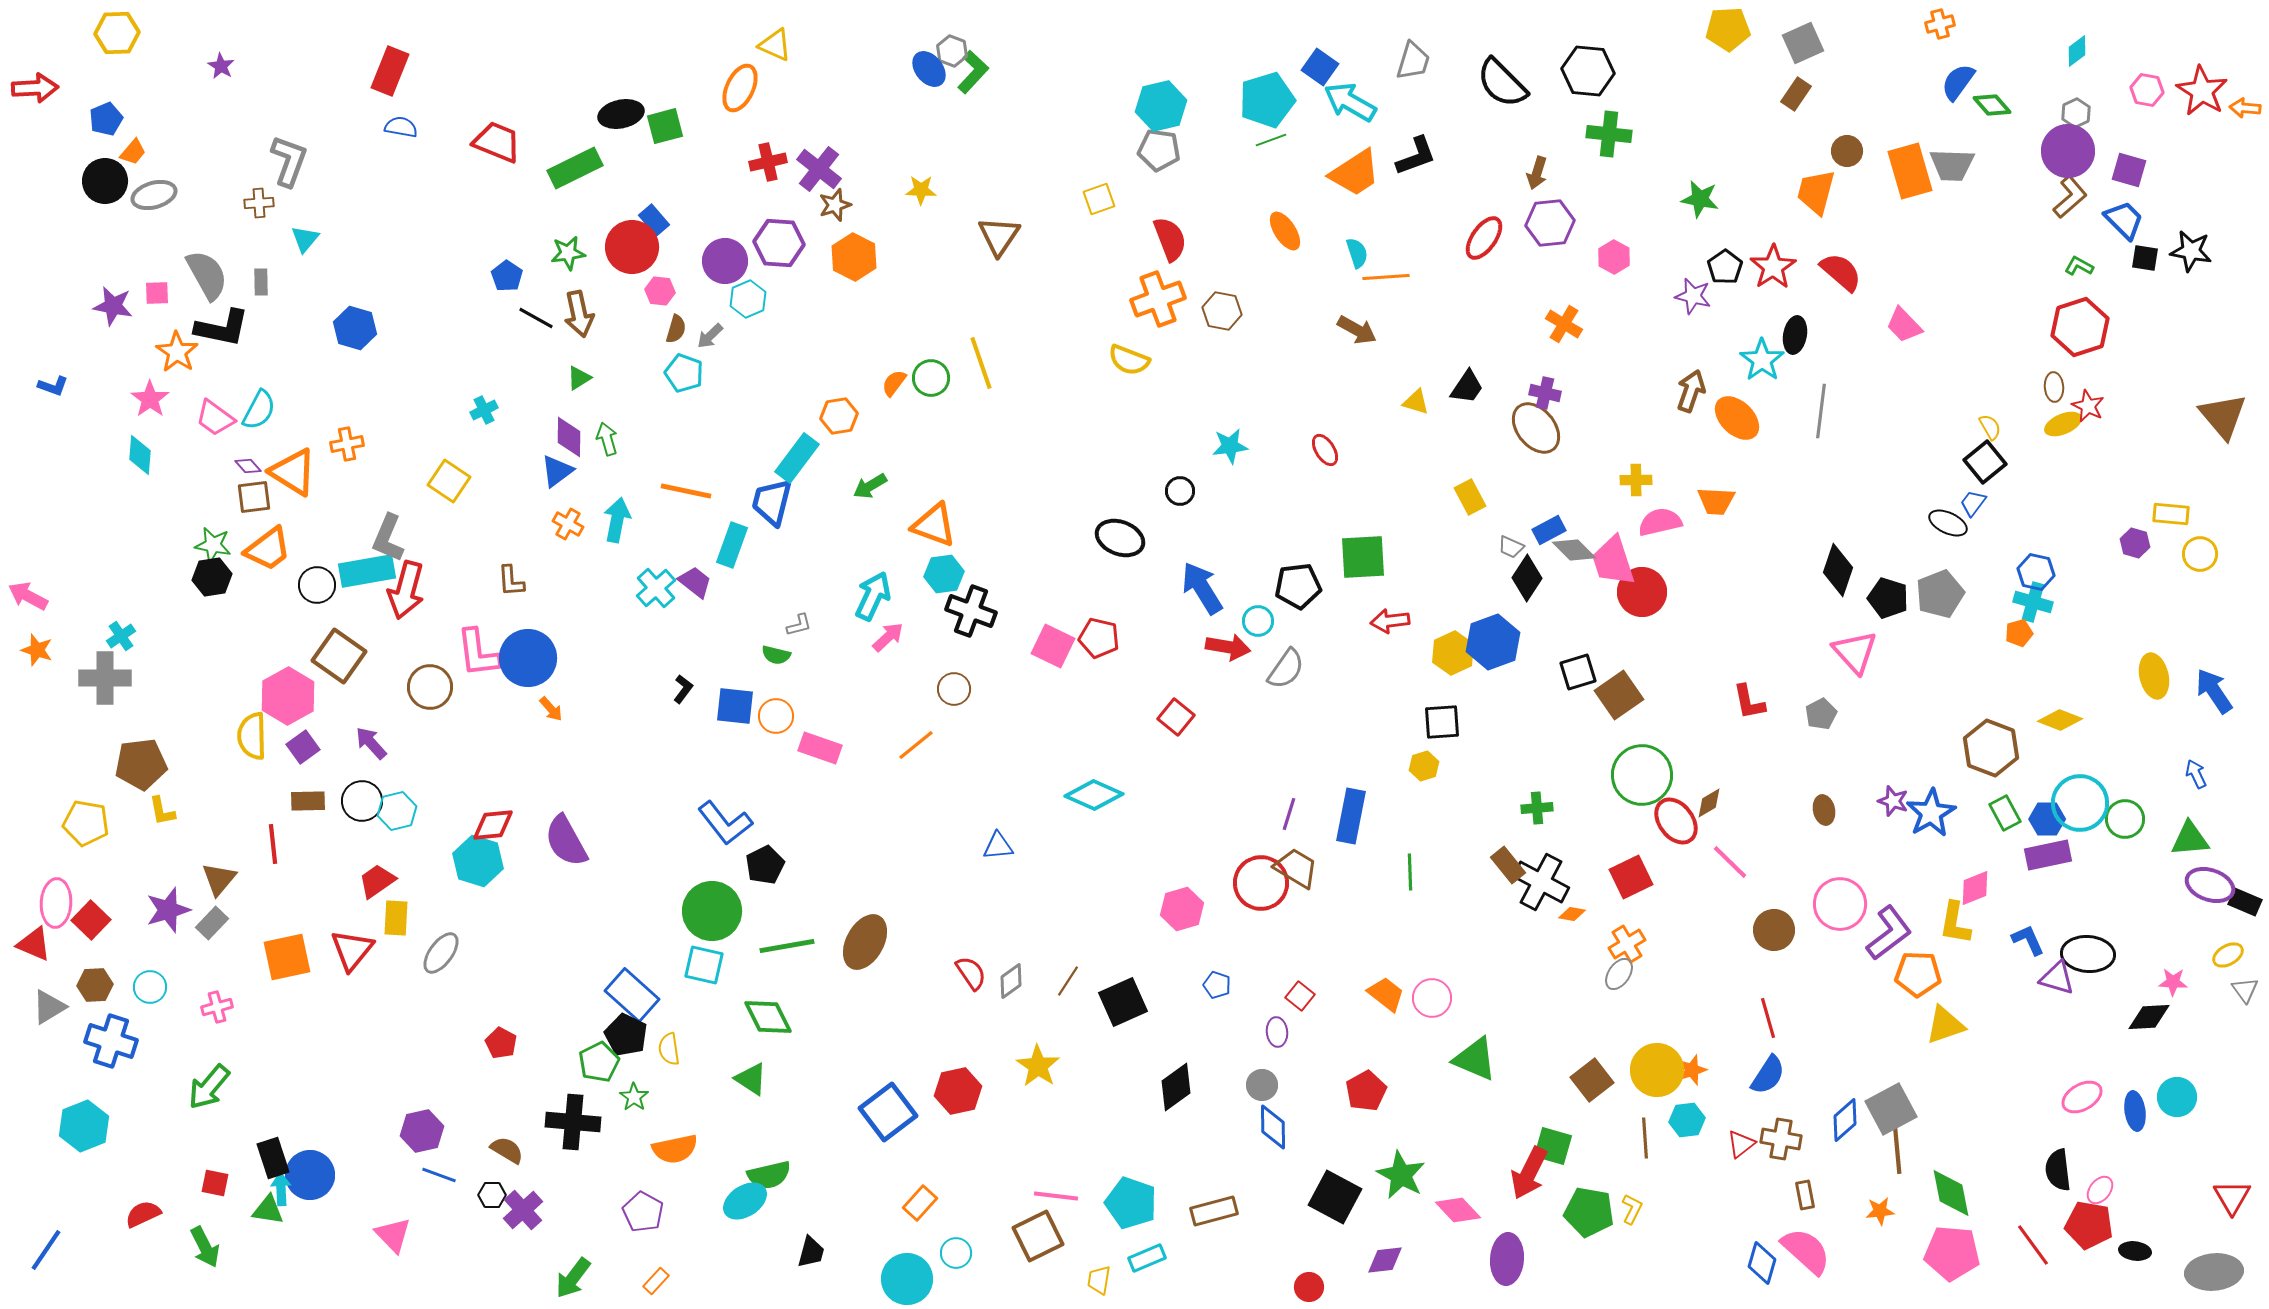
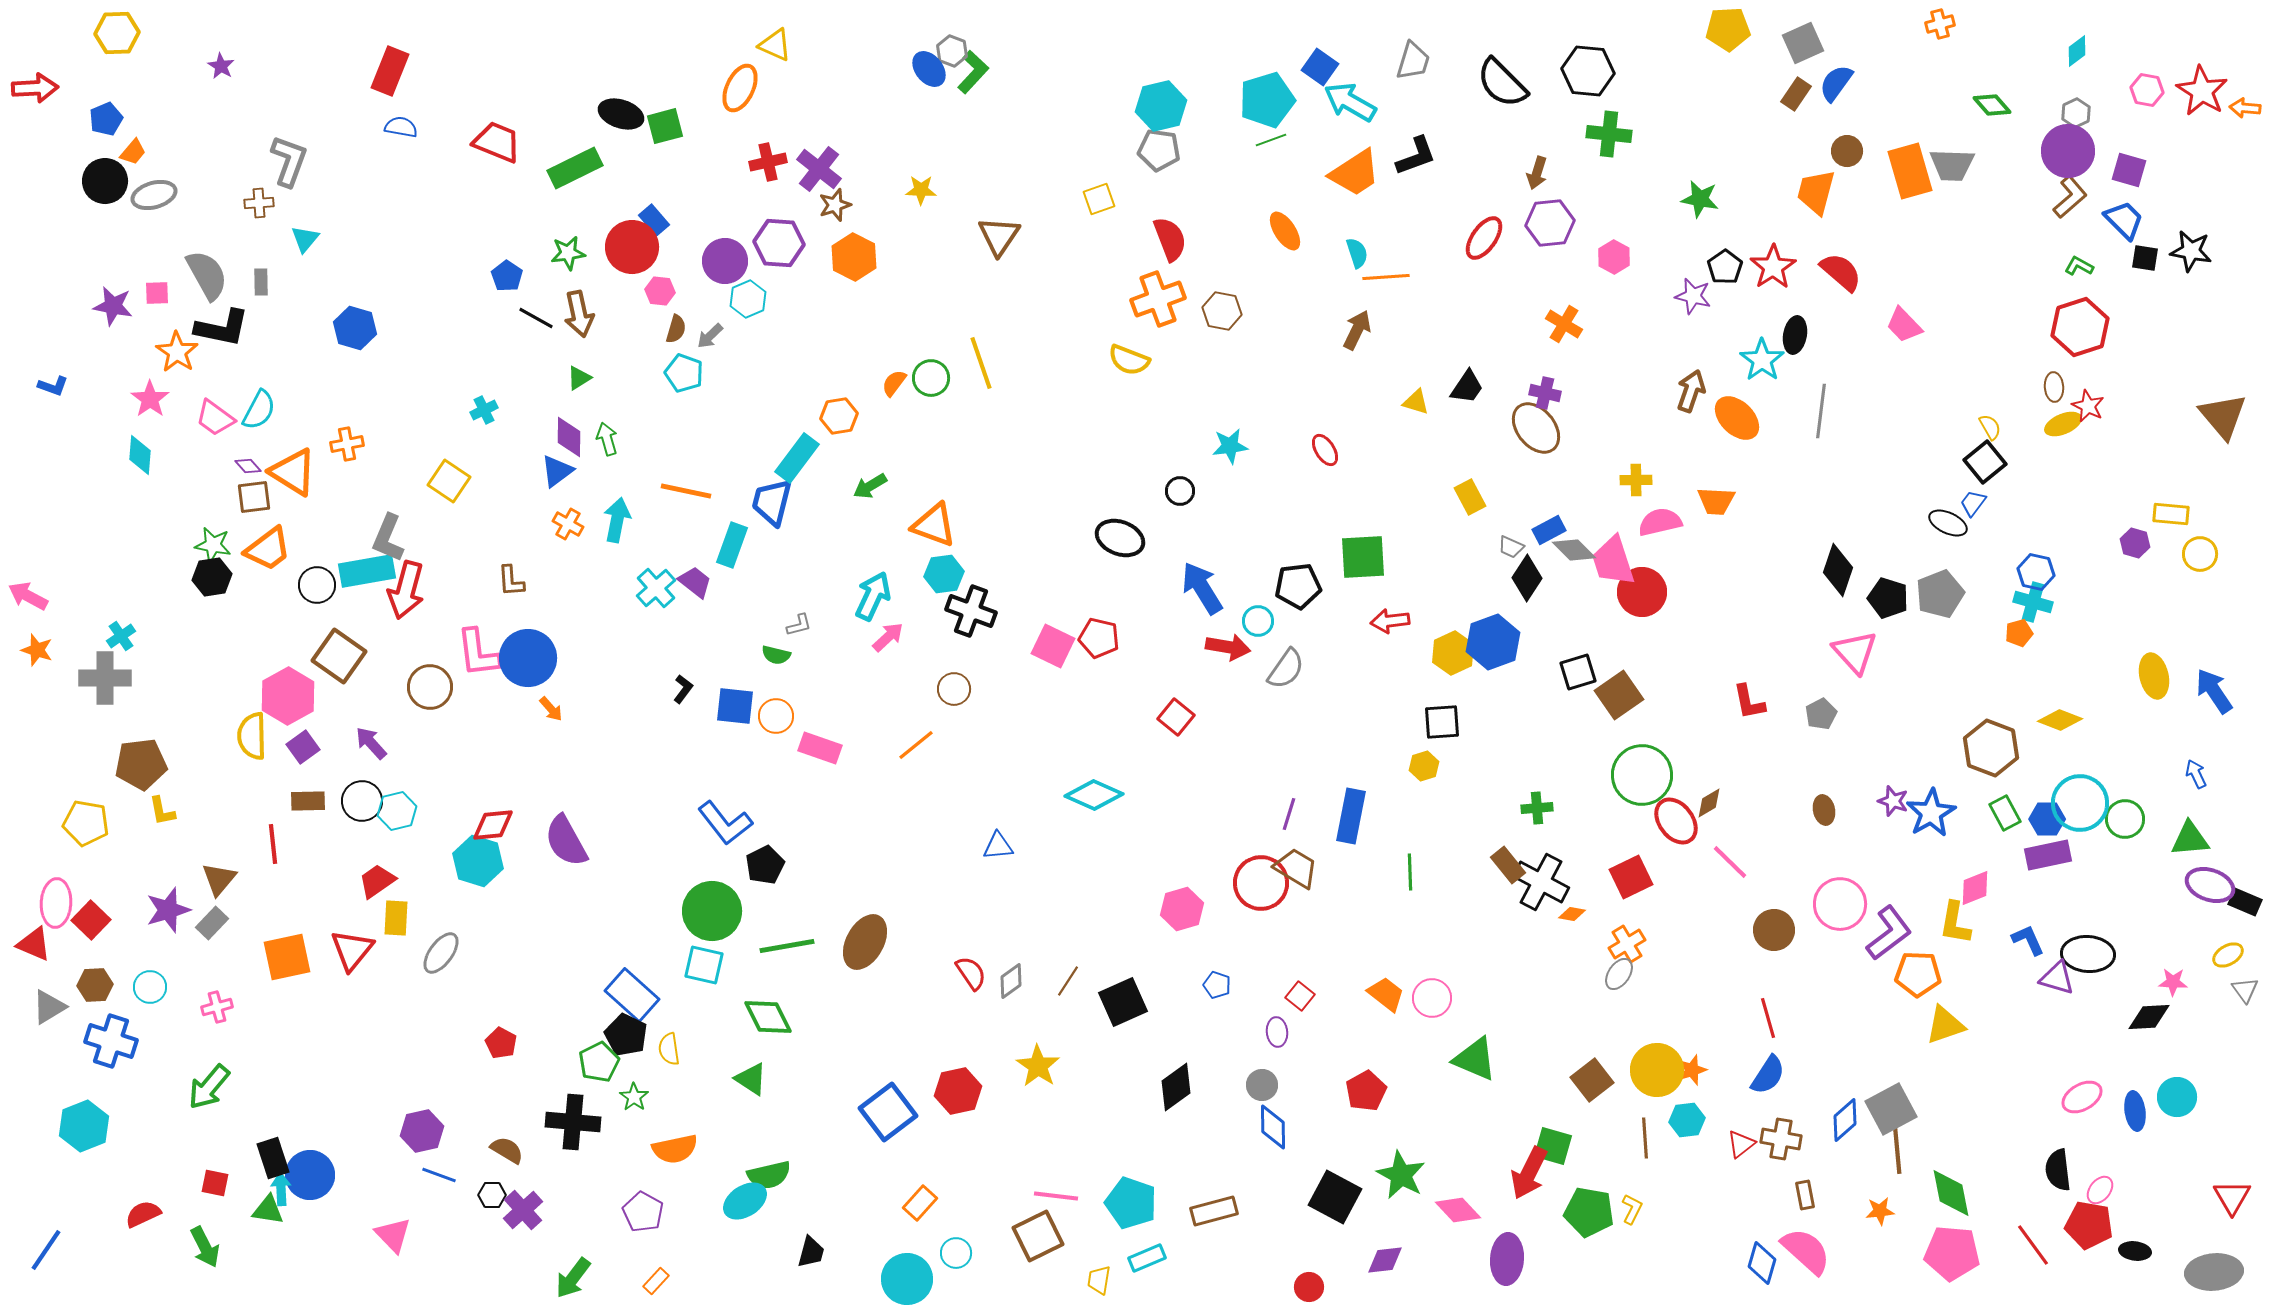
blue semicircle at (1958, 82): moved 122 px left, 1 px down
black ellipse at (621, 114): rotated 30 degrees clockwise
brown arrow at (1357, 330): rotated 93 degrees counterclockwise
